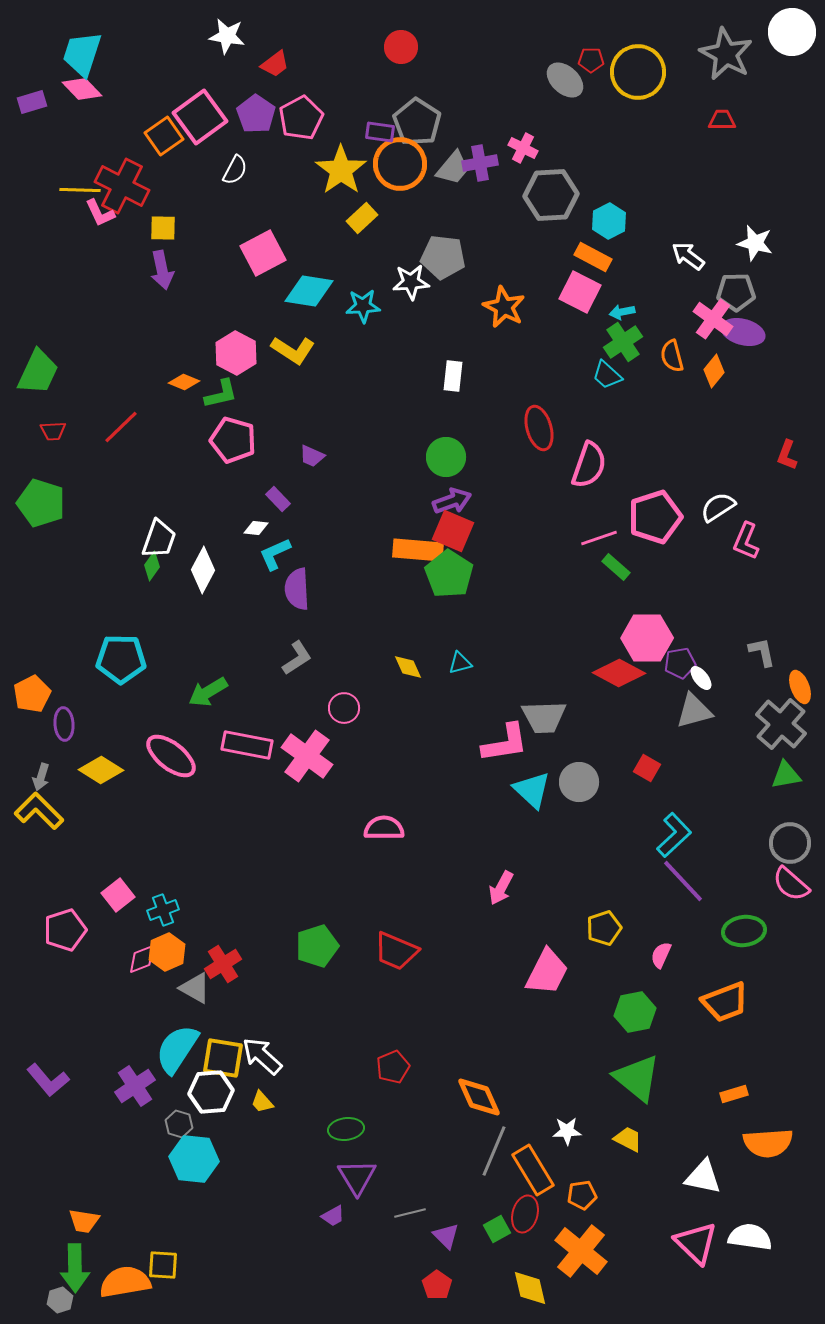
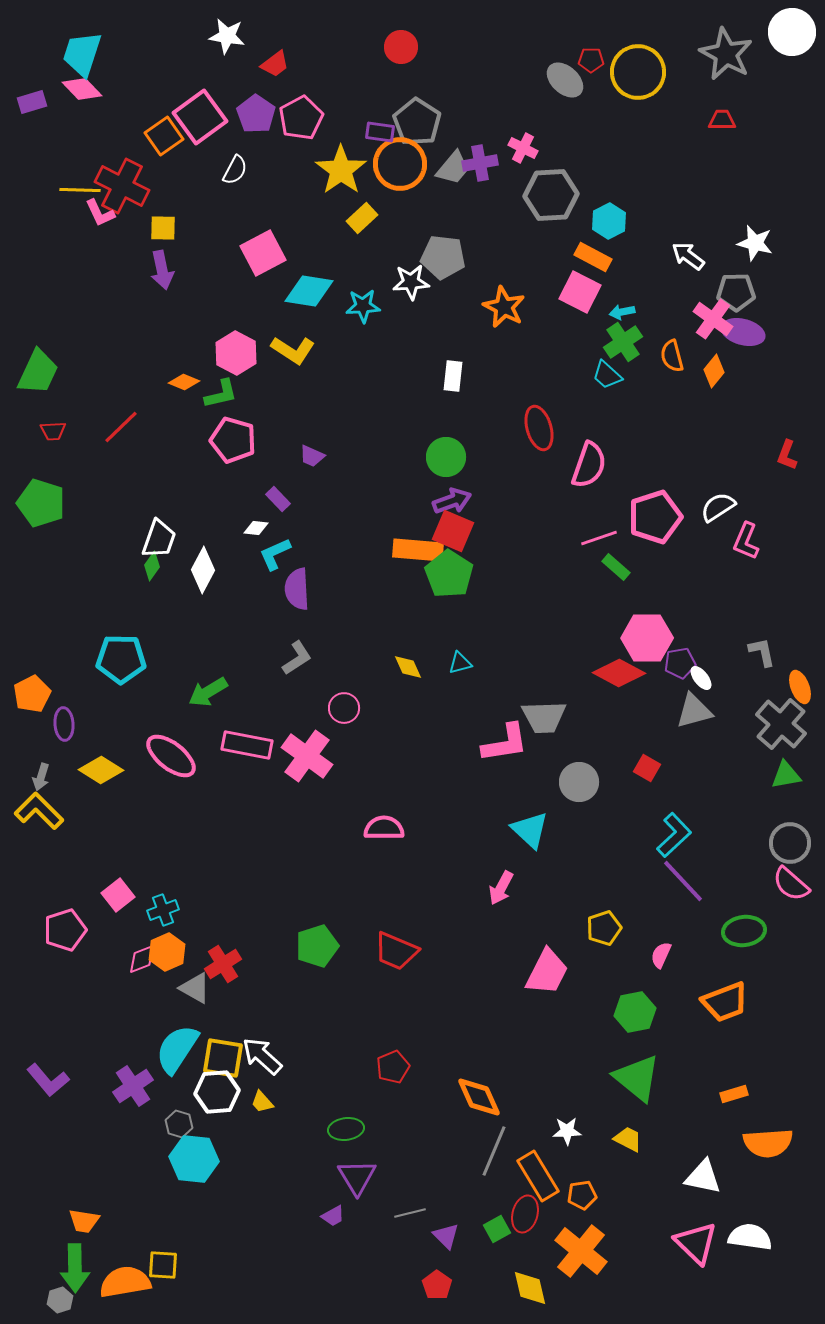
cyan triangle at (532, 790): moved 2 px left, 40 px down
purple cross at (135, 1086): moved 2 px left
white hexagon at (211, 1092): moved 6 px right
orange rectangle at (533, 1170): moved 5 px right, 6 px down
